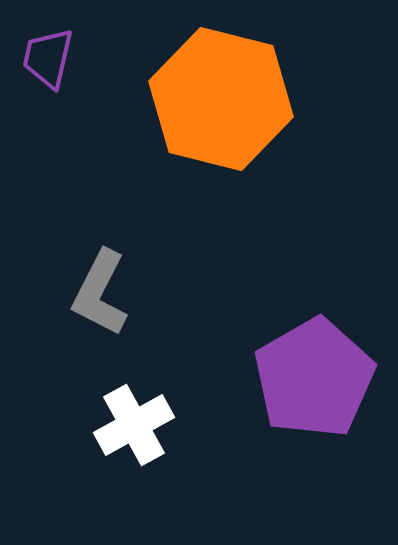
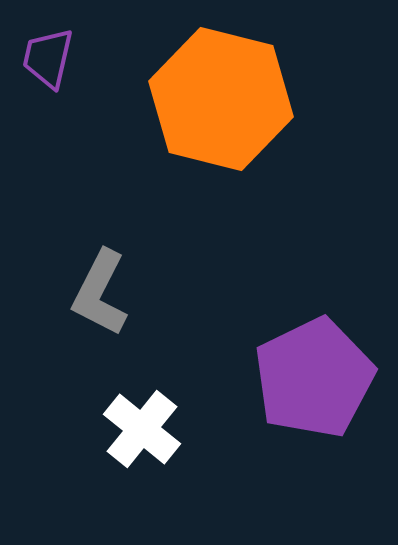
purple pentagon: rotated 4 degrees clockwise
white cross: moved 8 px right, 4 px down; rotated 22 degrees counterclockwise
